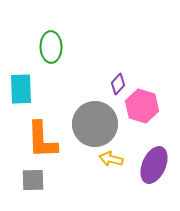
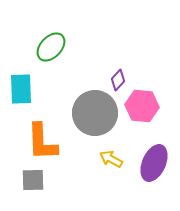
green ellipse: rotated 44 degrees clockwise
purple diamond: moved 4 px up
pink hexagon: rotated 12 degrees counterclockwise
gray circle: moved 11 px up
orange L-shape: moved 2 px down
yellow arrow: rotated 15 degrees clockwise
purple ellipse: moved 2 px up
